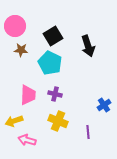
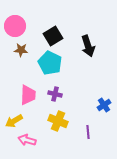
yellow arrow: rotated 12 degrees counterclockwise
